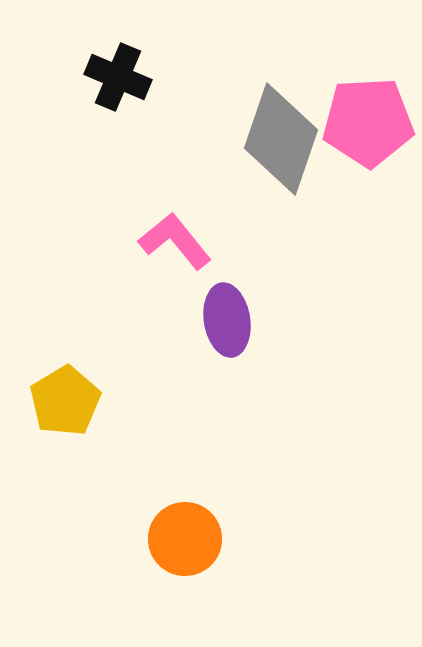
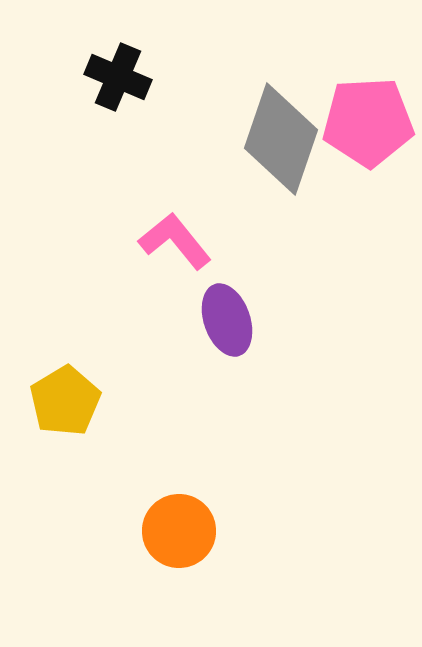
purple ellipse: rotated 10 degrees counterclockwise
orange circle: moved 6 px left, 8 px up
